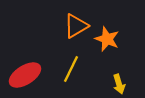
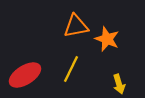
orange triangle: rotated 20 degrees clockwise
